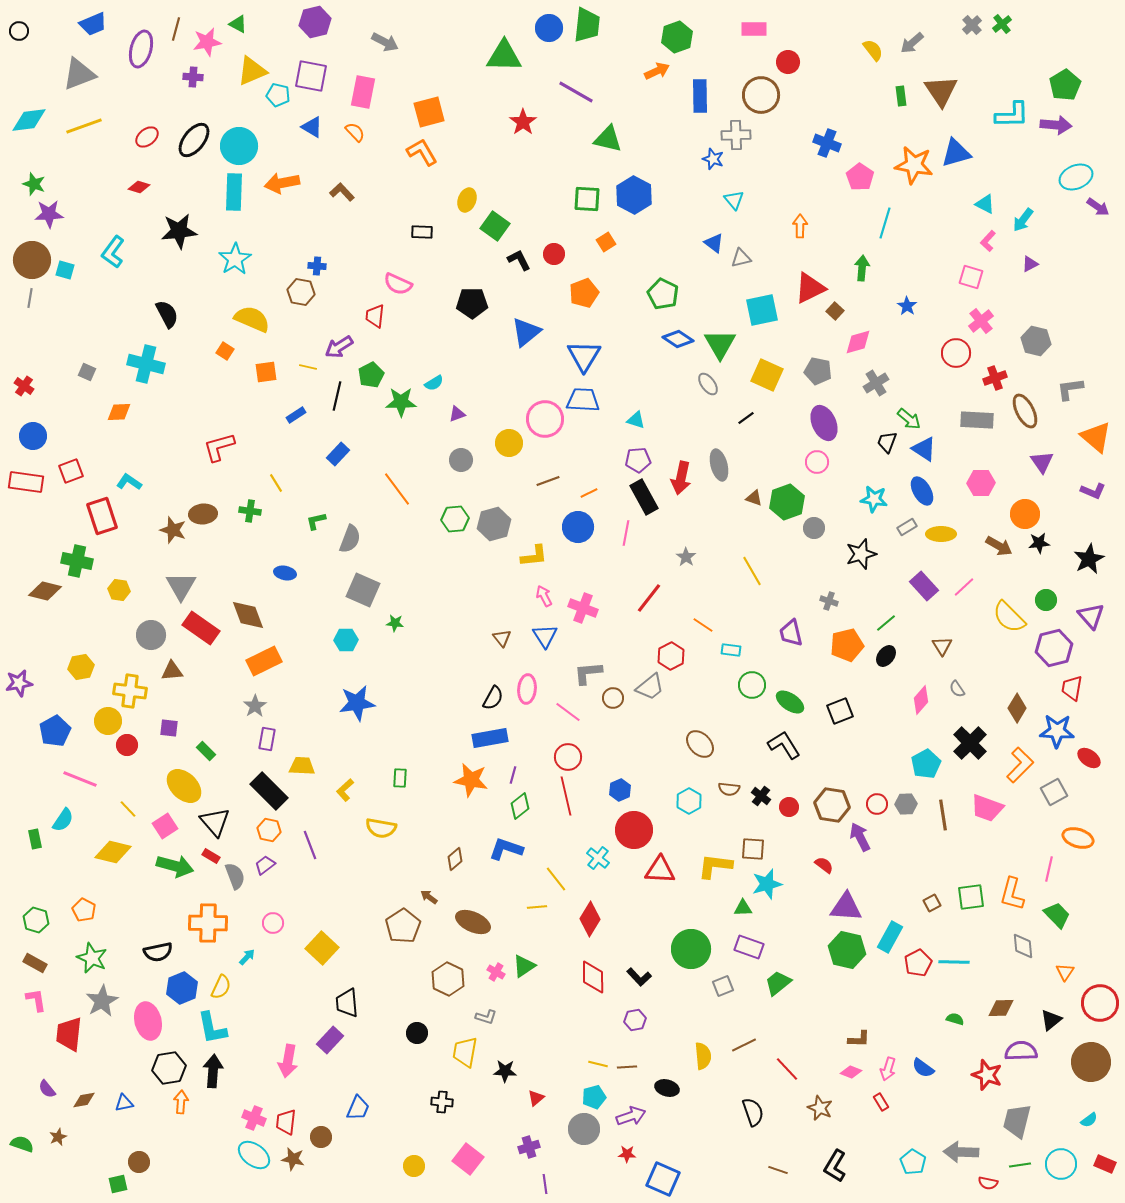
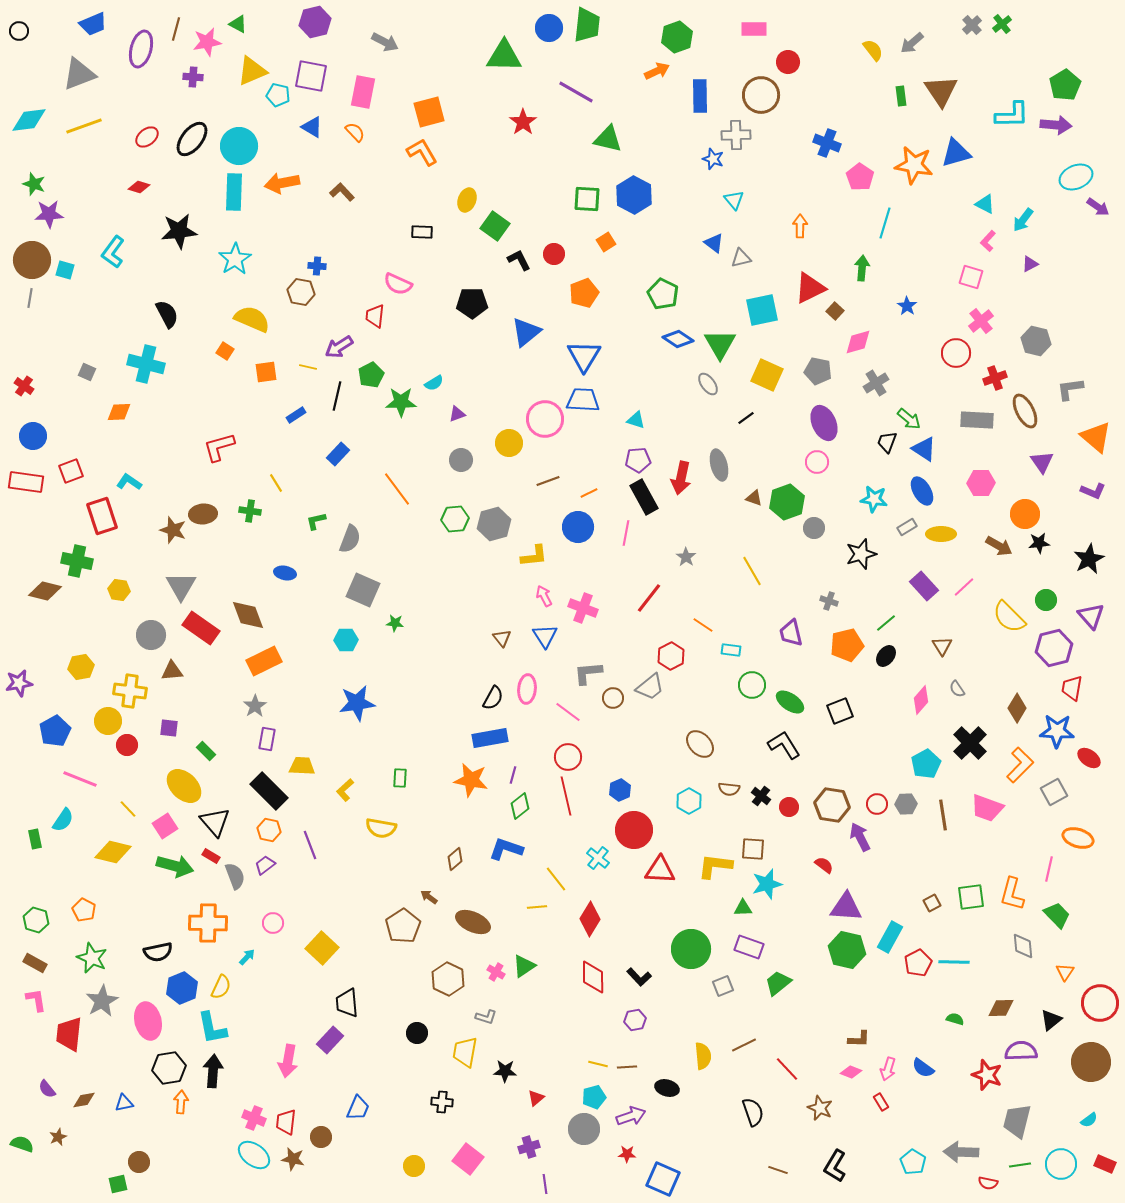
black ellipse at (194, 140): moved 2 px left, 1 px up
